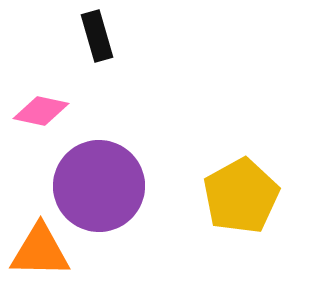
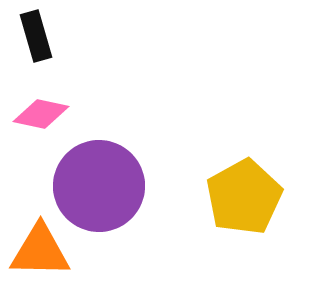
black rectangle: moved 61 px left
pink diamond: moved 3 px down
yellow pentagon: moved 3 px right, 1 px down
